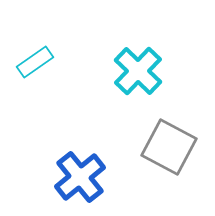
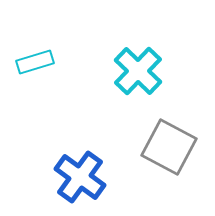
cyan rectangle: rotated 18 degrees clockwise
blue cross: rotated 15 degrees counterclockwise
